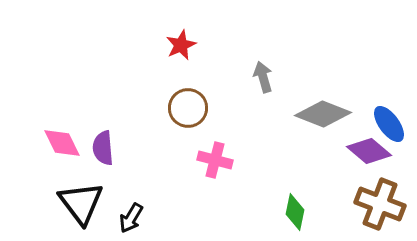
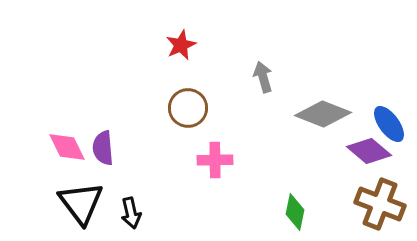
pink diamond: moved 5 px right, 4 px down
pink cross: rotated 16 degrees counterclockwise
black arrow: moved 5 px up; rotated 44 degrees counterclockwise
